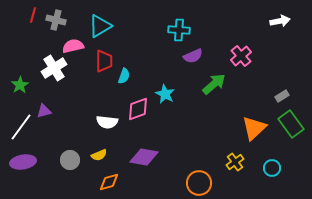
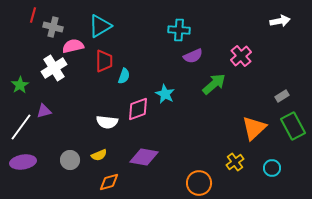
gray cross: moved 3 px left, 7 px down
green rectangle: moved 2 px right, 2 px down; rotated 8 degrees clockwise
